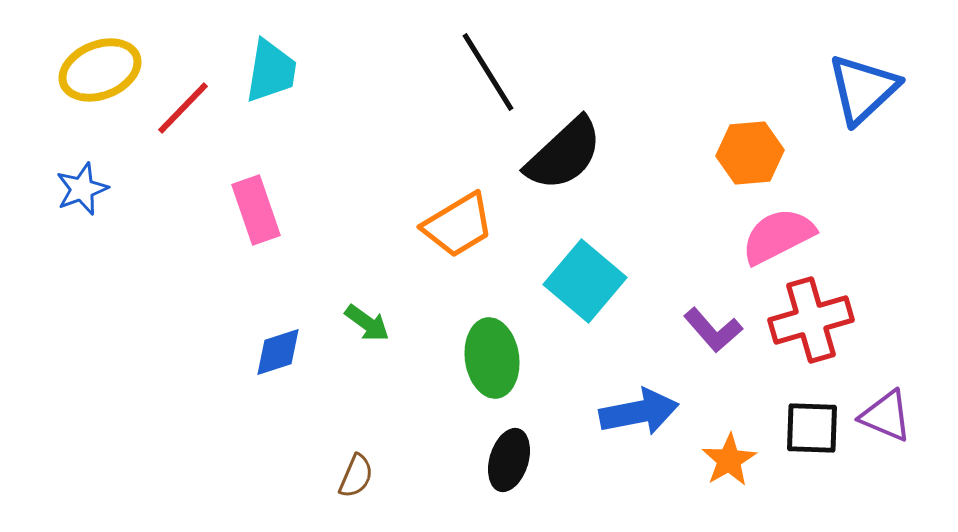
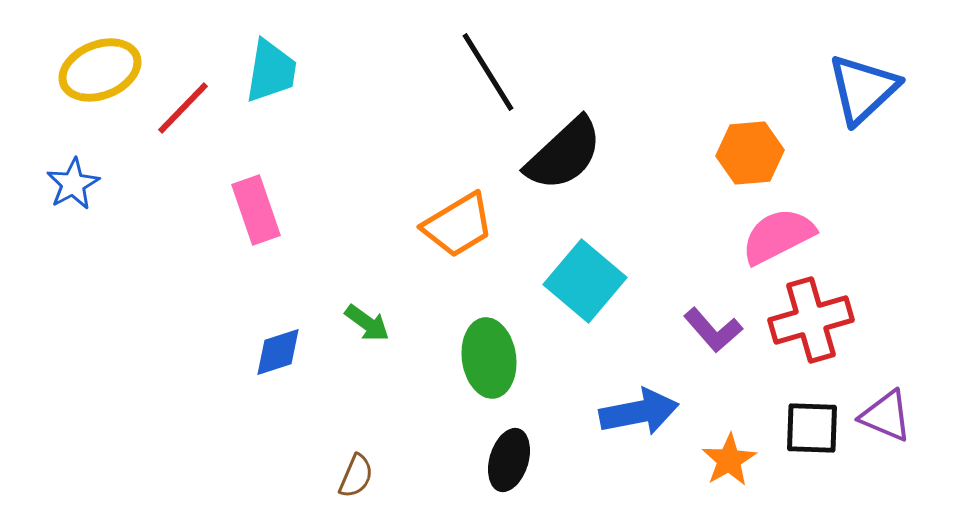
blue star: moved 9 px left, 5 px up; rotated 8 degrees counterclockwise
green ellipse: moved 3 px left
